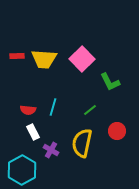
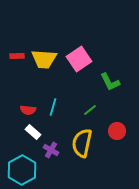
pink square: moved 3 px left; rotated 10 degrees clockwise
white rectangle: rotated 21 degrees counterclockwise
